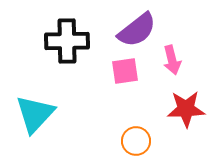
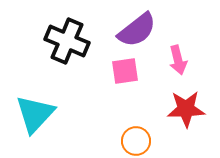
black cross: rotated 24 degrees clockwise
pink arrow: moved 6 px right
